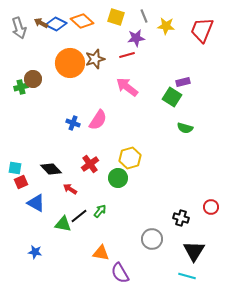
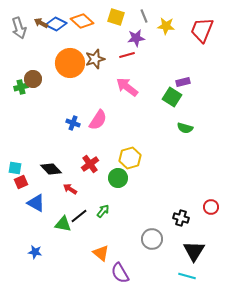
green arrow: moved 3 px right
orange triangle: rotated 30 degrees clockwise
